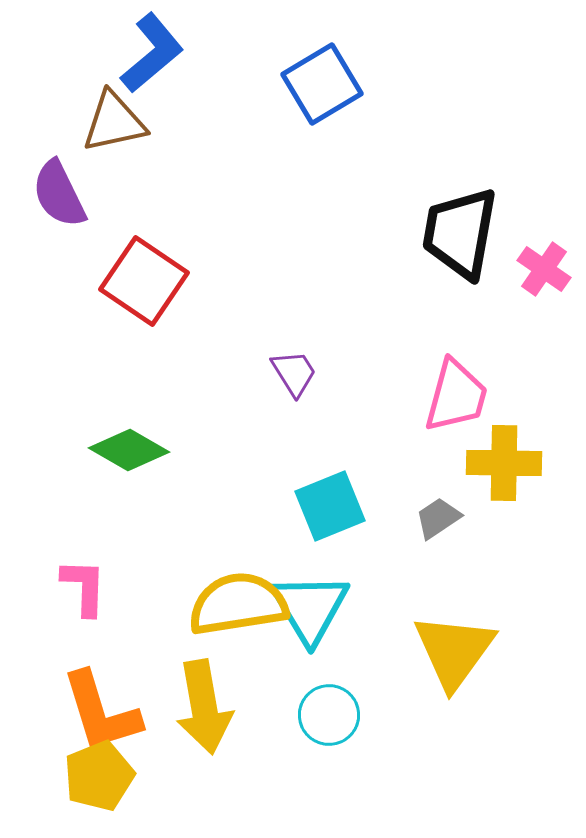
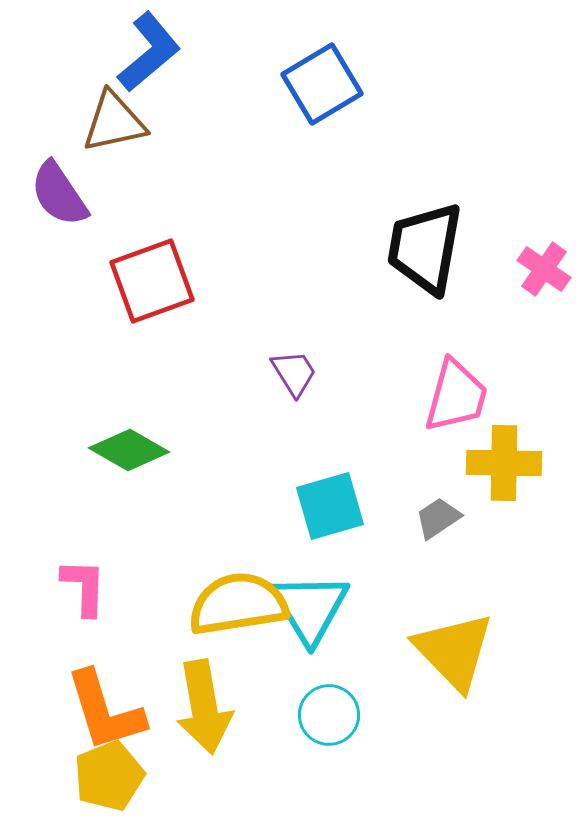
blue L-shape: moved 3 px left, 1 px up
purple semicircle: rotated 8 degrees counterclockwise
black trapezoid: moved 35 px left, 15 px down
red square: moved 8 px right; rotated 36 degrees clockwise
cyan square: rotated 6 degrees clockwise
yellow triangle: rotated 20 degrees counterclockwise
orange L-shape: moved 4 px right, 1 px up
yellow pentagon: moved 10 px right
